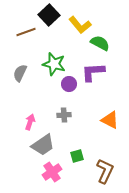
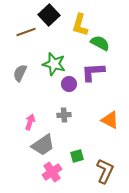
yellow L-shape: rotated 55 degrees clockwise
